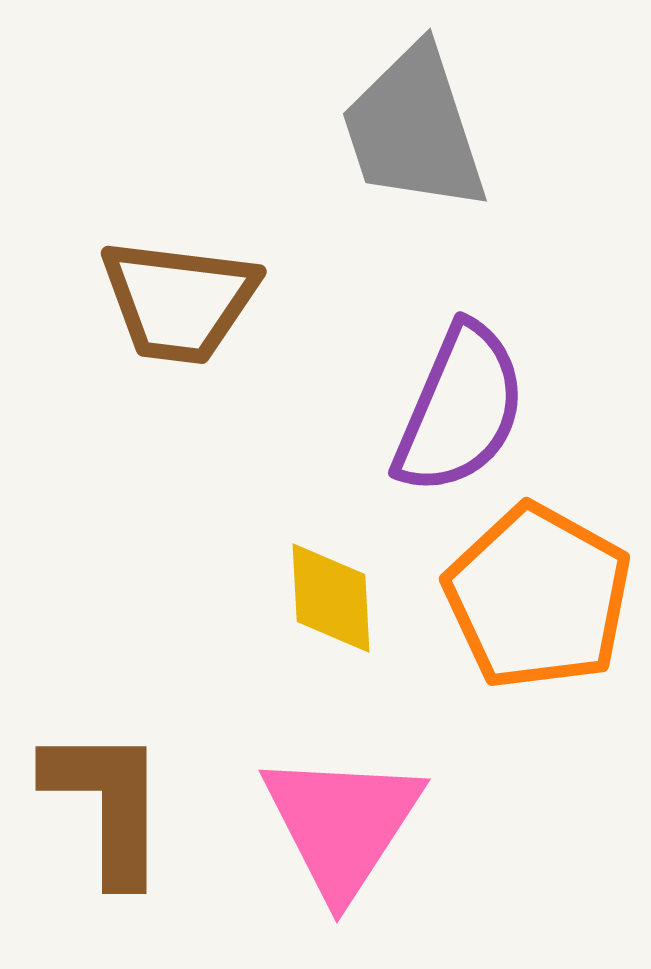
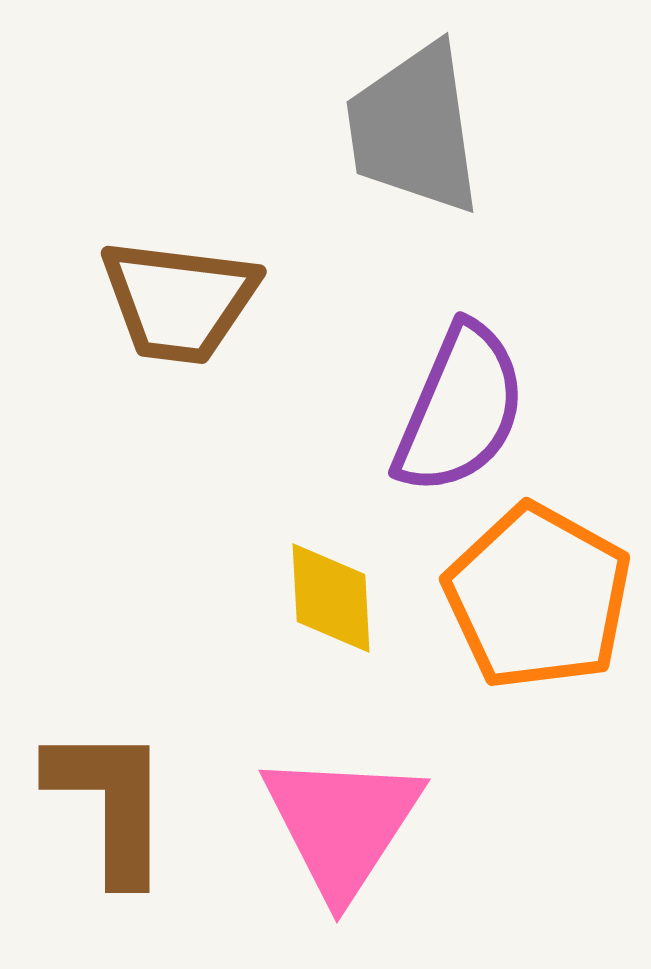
gray trapezoid: rotated 10 degrees clockwise
brown L-shape: moved 3 px right, 1 px up
